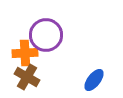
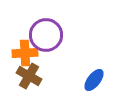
brown cross: moved 2 px right, 1 px up
